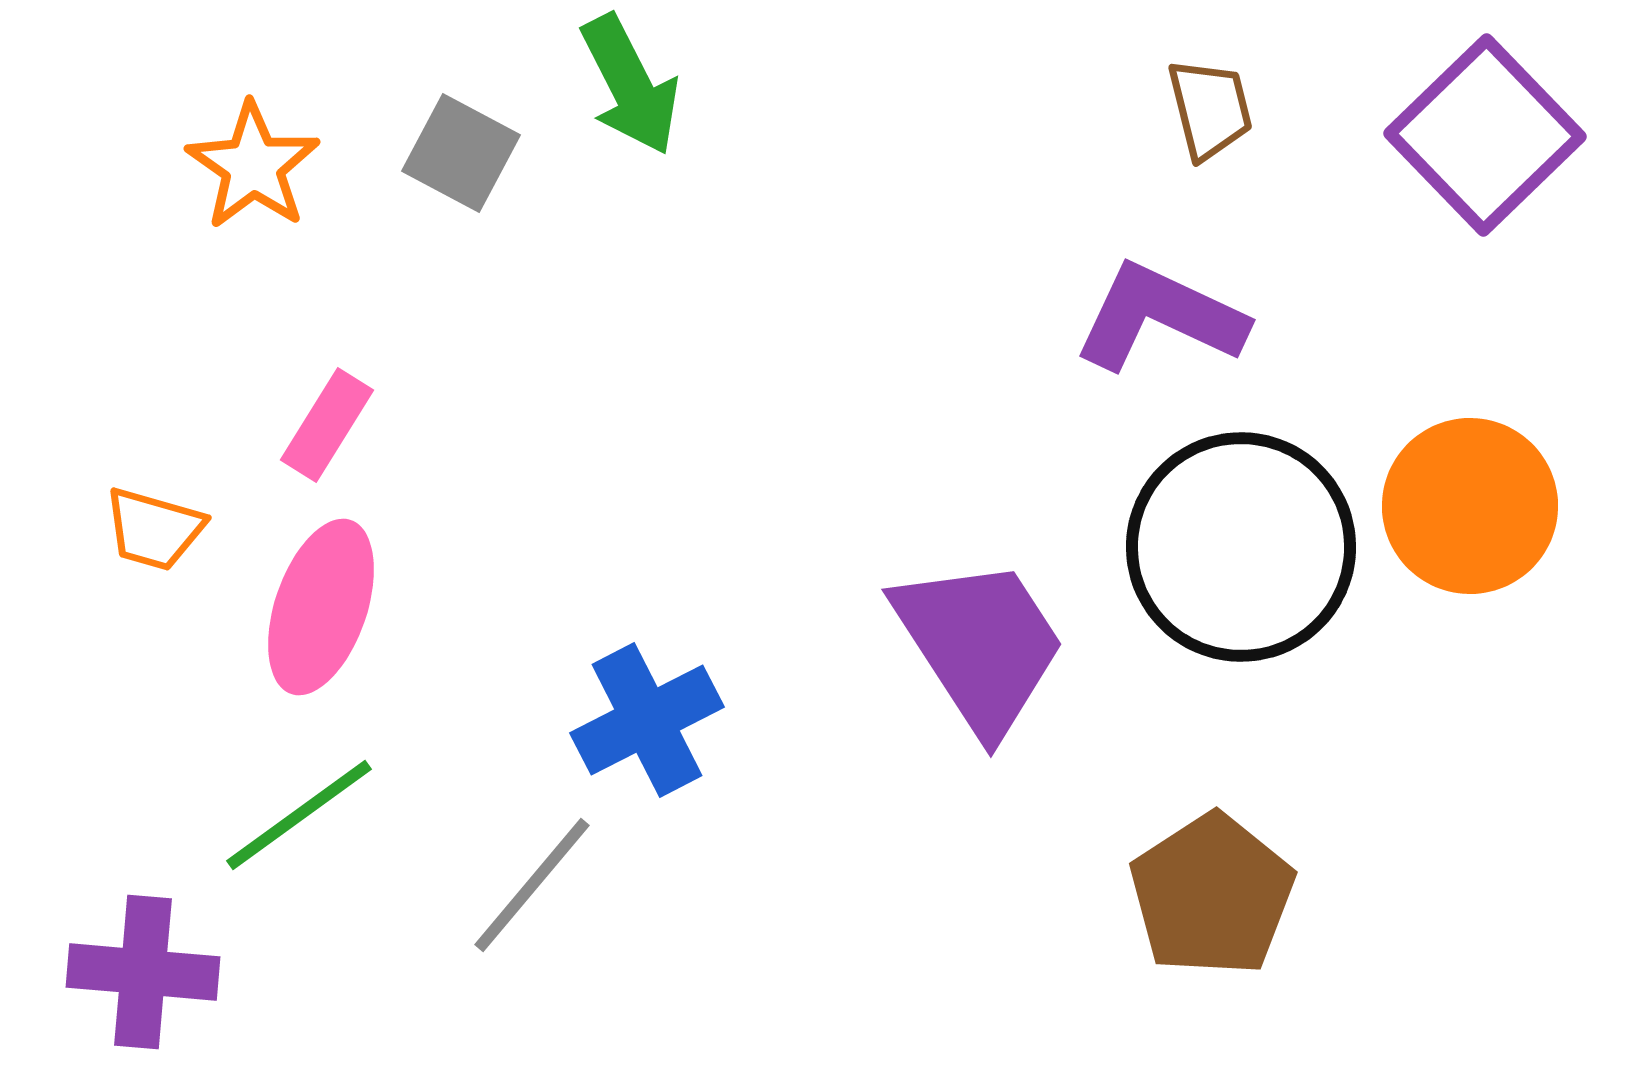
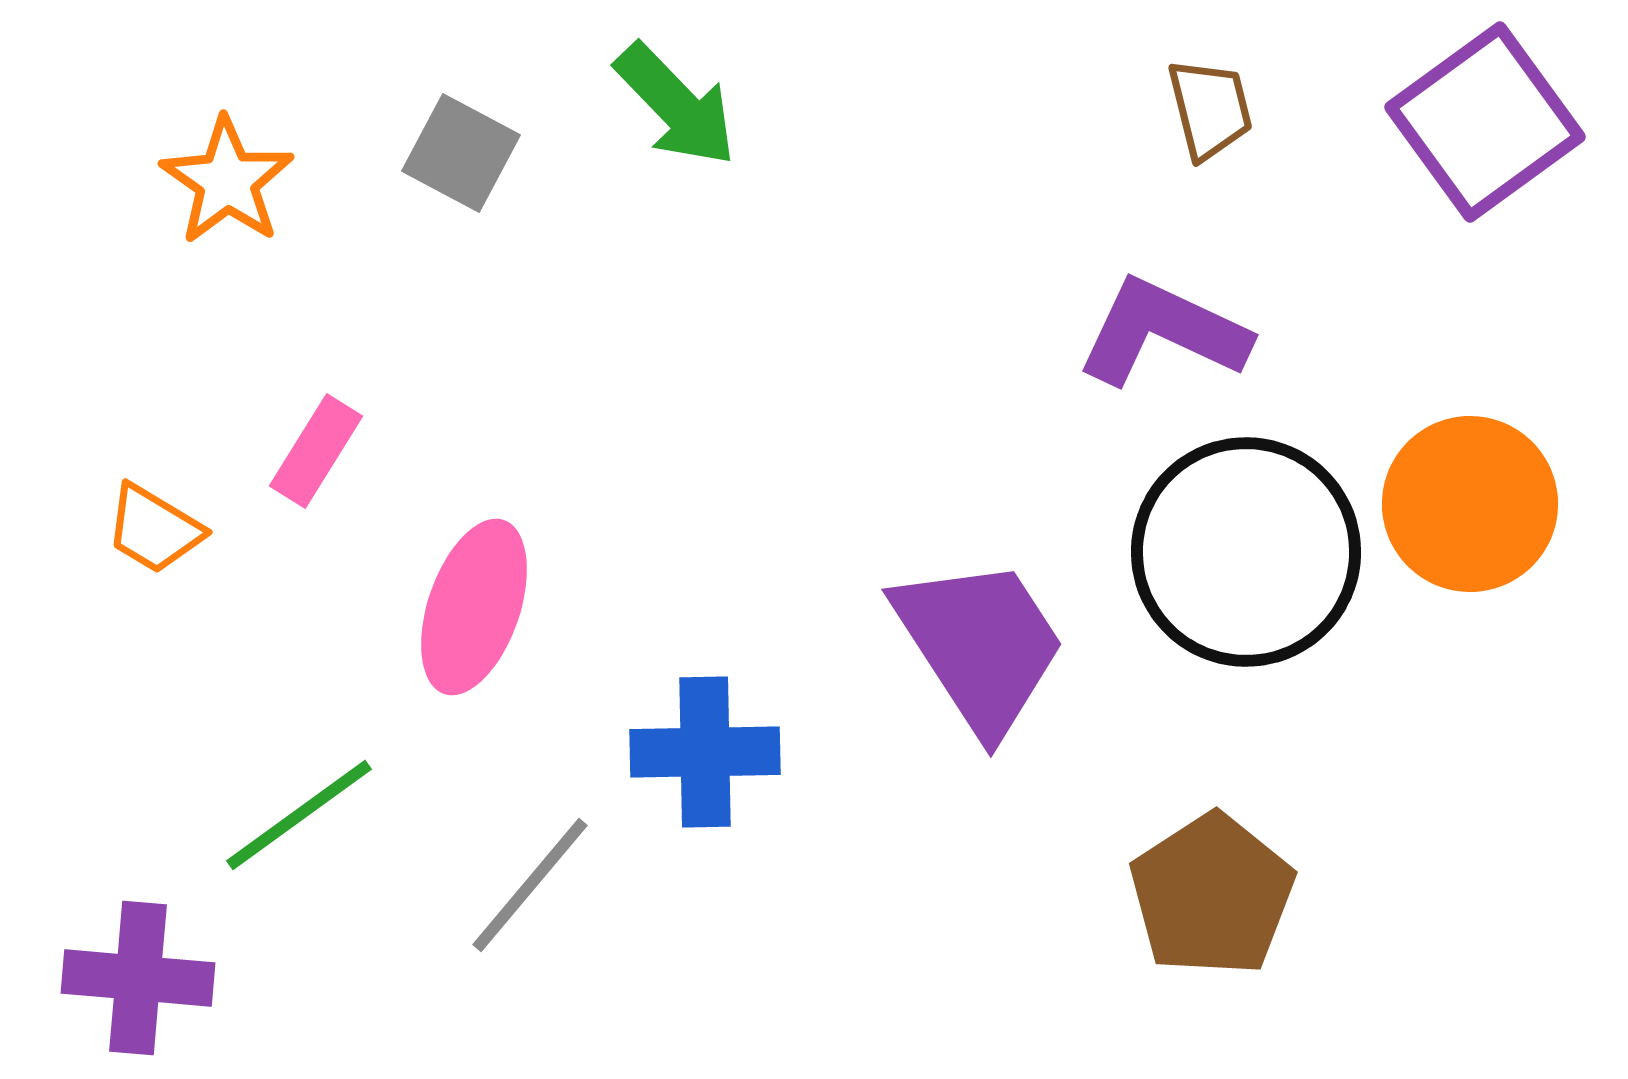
green arrow: moved 46 px right, 20 px down; rotated 17 degrees counterclockwise
purple square: moved 13 px up; rotated 8 degrees clockwise
orange star: moved 26 px left, 15 px down
purple L-shape: moved 3 px right, 15 px down
pink rectangle: moved 11 px left, 26 px down
orange circle: moved 2 px up
orange trapezoid: rotated 15 degrees clockwise
black circle: moved 5 px right, 5 px down
pink ellipse: moved 153 px right
blue cross: moved 58 px right, 32 px down; rotated 26 degrees clockwise
gray line: moved 2 px left
purple cross: moved 5 px left, 6 px down
